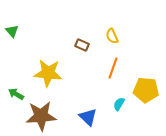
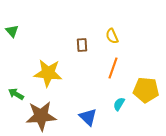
brown rectangle: rotated 64 degrees clockwise
